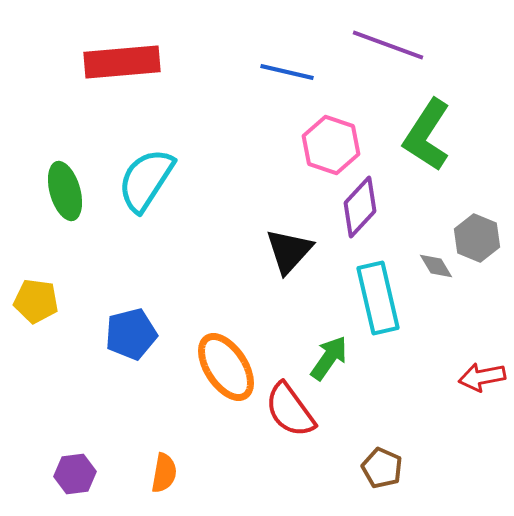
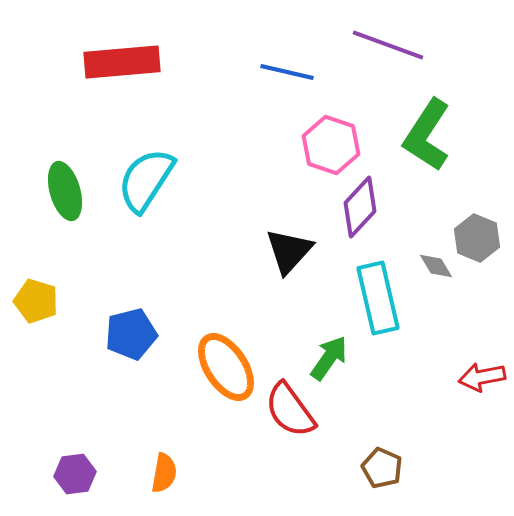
yellow pentagon: rotated 9 degrees clockwise
